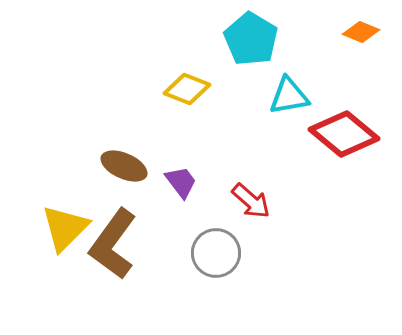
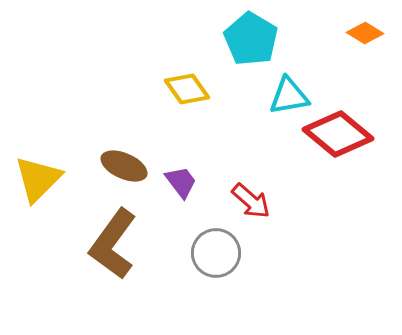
orange diamond: moved 4 px right, 1 px down; rotated 9 degrees clockwise
yellow diamond: rotated 33 degrees clockwise
red diamond: moved 6 px left
yellow triangle: moved 27 px left, 49 px up
